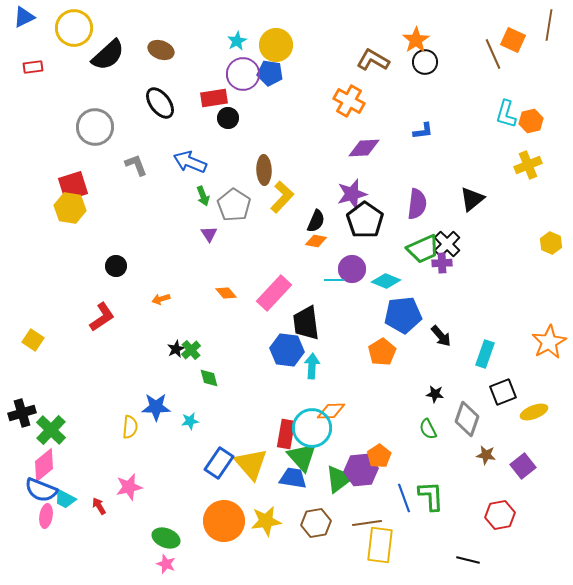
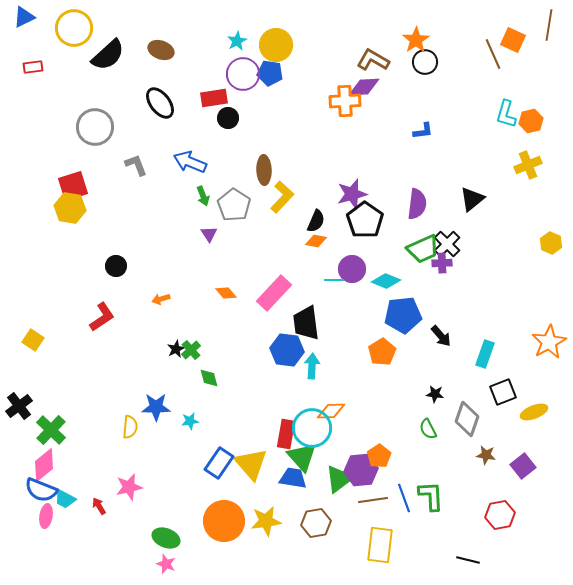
orange cross at (349, 101): moved 4 px left; rotated 32 degrees counterclockwise
purple diamond at (364, 148): moved 61 px up
black cross at (22, 413): moved 3 px left, 7 px up; rotated 20 degrees counterclockwise
brown line at (367, 523): moved 6 px right, 23 px up
